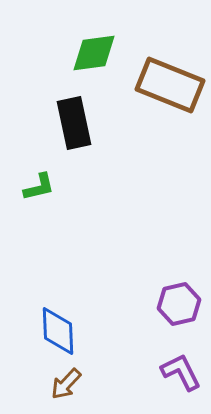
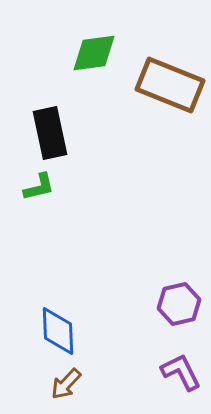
black rectangle: moved 24 px left, 10 px down
